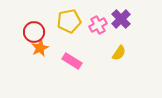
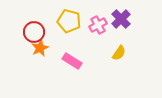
yellow pentagon: rotated 25 degrees clockwise
